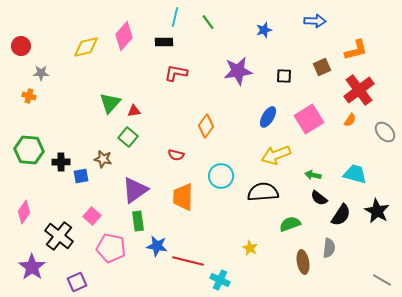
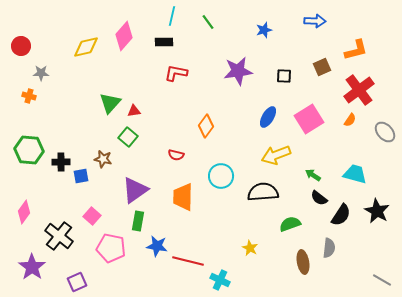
cyan line at (175, 17): moved 3 px left, 1 px up
green arrow at (313, 175): rotated 21 degrees clockwise
green rectangle at (138, 221): rotated 18 degrees clockwise
